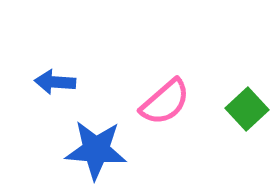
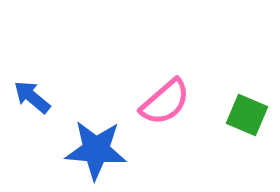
blue arrow: moved 23 px left, 15 px down; rotated 36 degrees clockwise
green square: moved 6 px down; rotated 24 degrees counterclockwise
